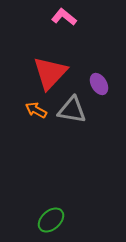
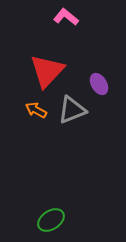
pink L-shape: moved 2 px right
red triangle: moved 3 px left, 2 px up
gray triangle: rotated 32 degrees counterclockwise
green ellipse: rotated 8 degrees clockwise
